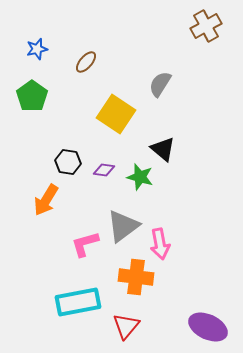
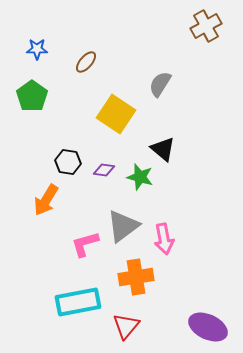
blue star: rotated 15 degrees clockwise
pink arrow: moved 4 px right, 5 px up
orange cross: rotated 16 degrees counterclockwise
